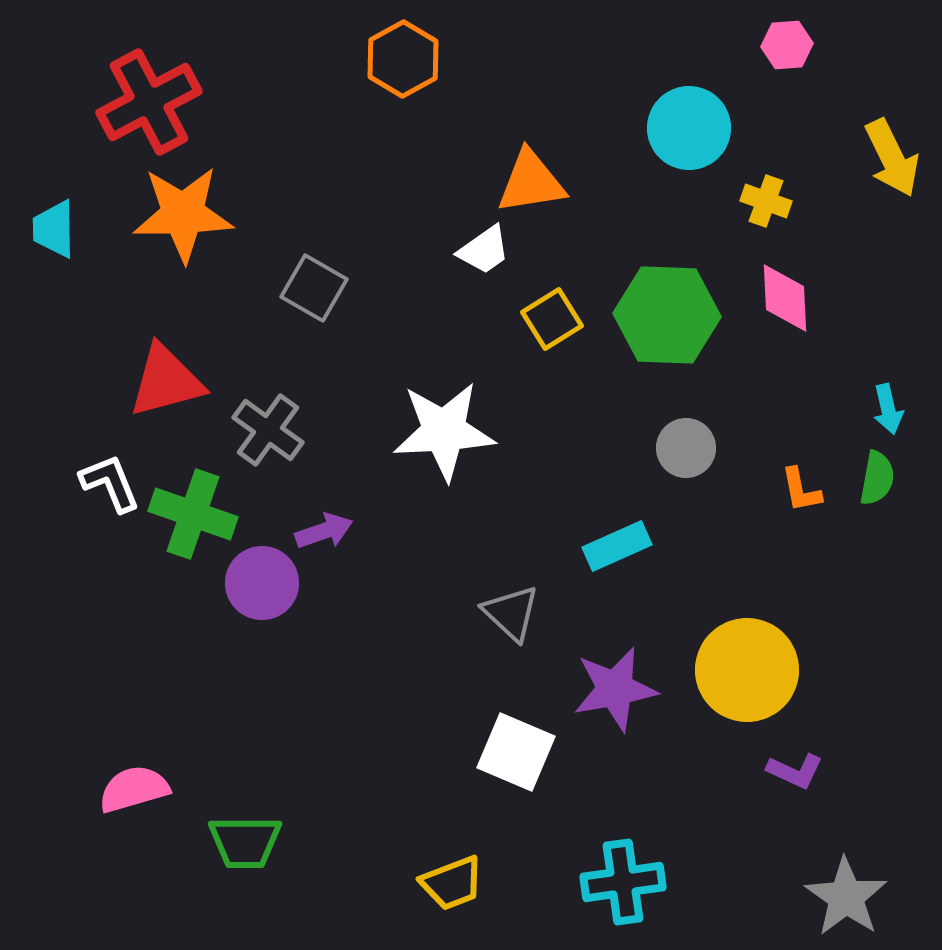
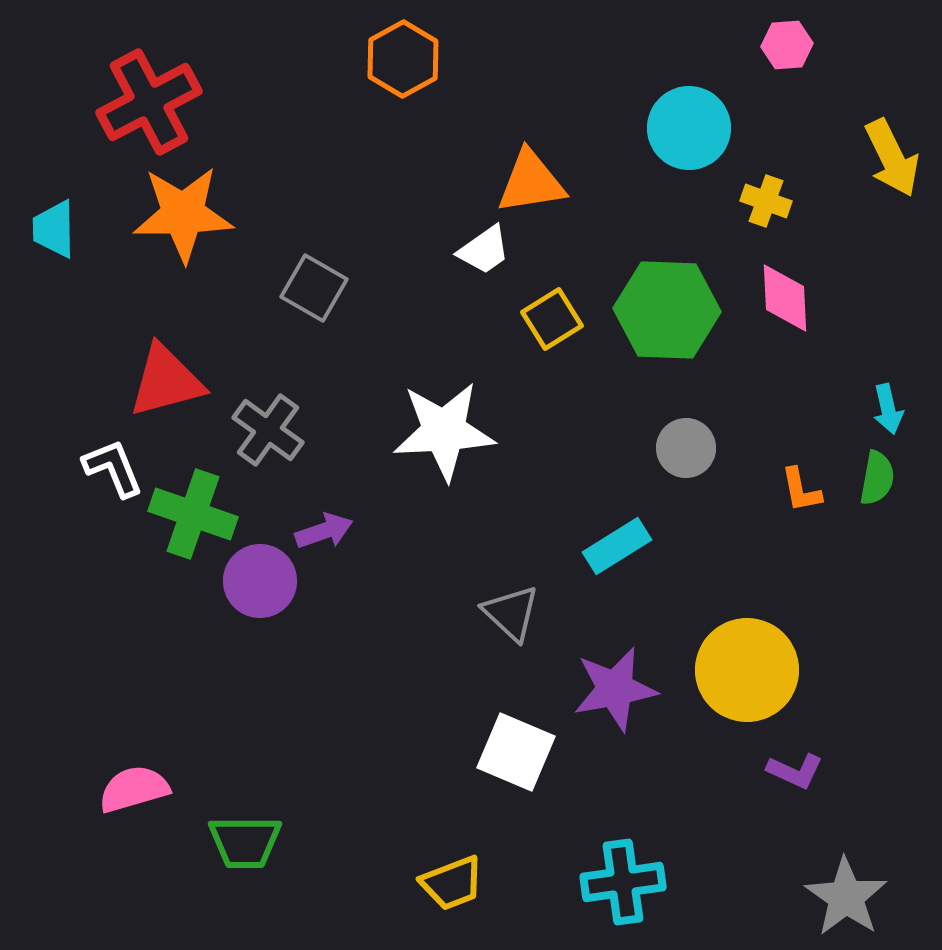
green hexagon: moved 5 px up
white L-shape: moved 3 px right, 15 px up
cyan rectangle: rotated 8 degrees counterclockwise
purple circle: moved 2 px left, 2 px up
